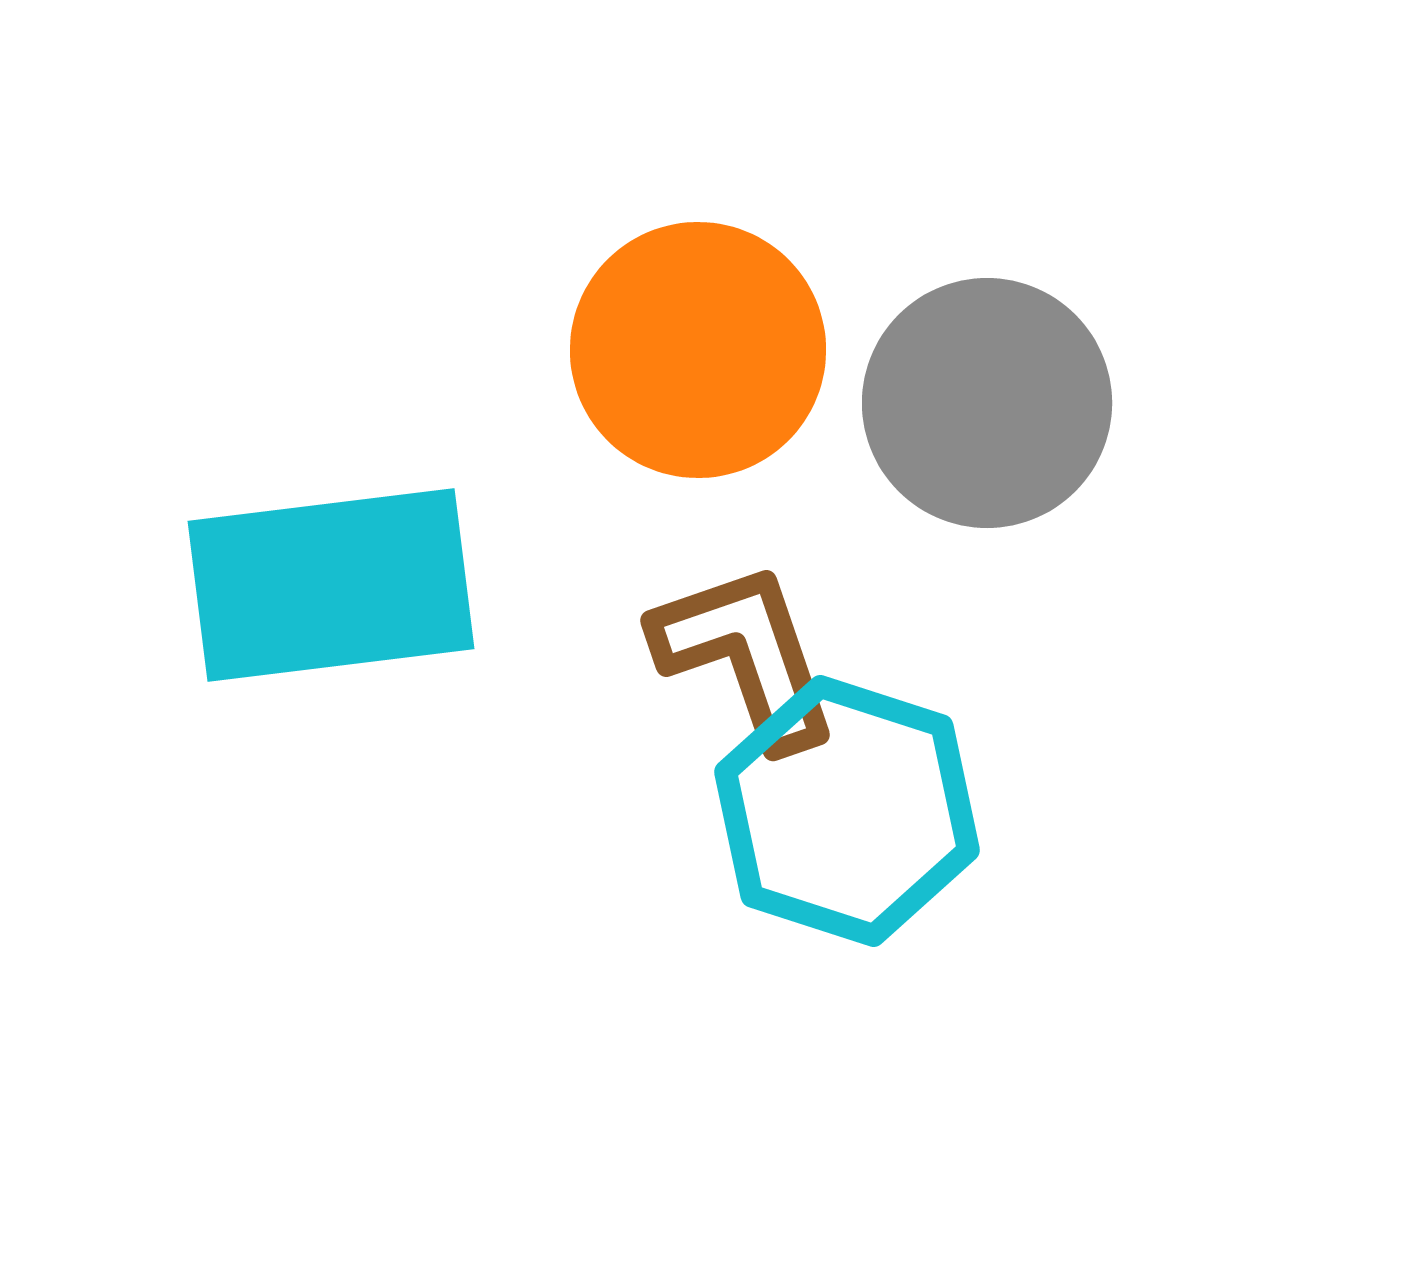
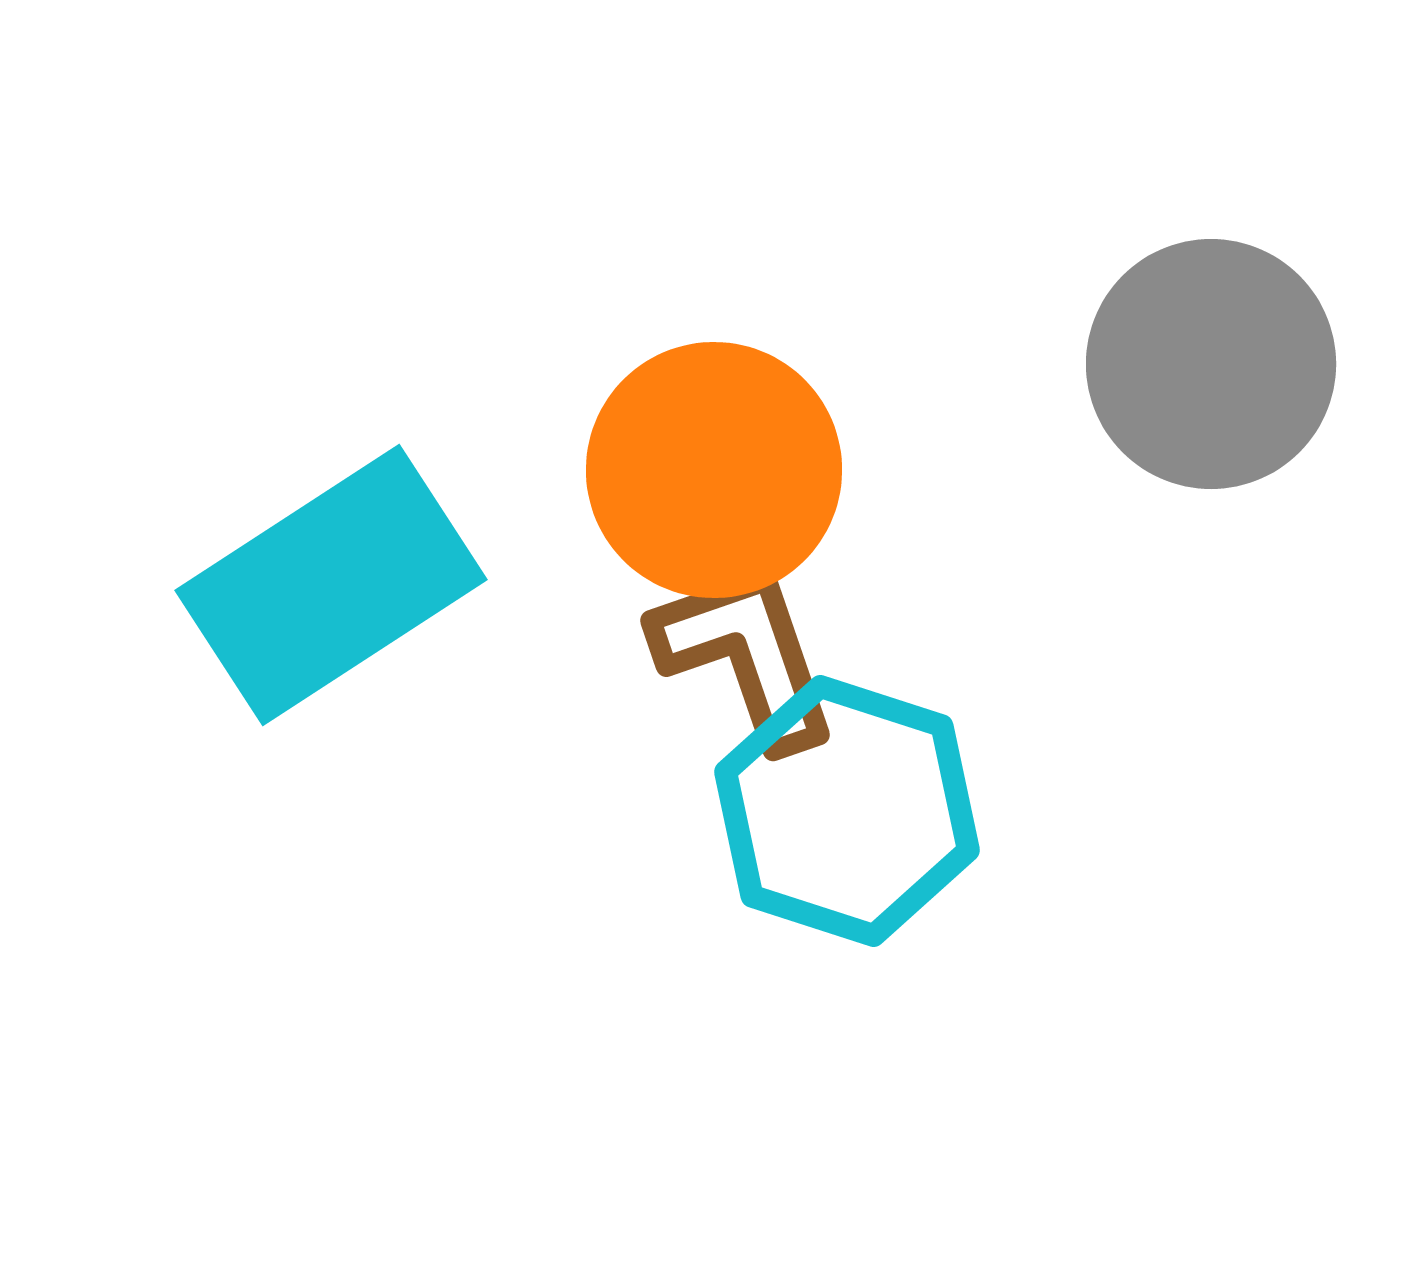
orange circle: moved 16 px right, 120 px down
gray circle: moved 224 px right, 39 px up
cyan rectangle: rotated 26 degrees counterclockwise
